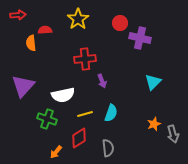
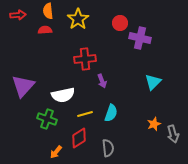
orange semicircle: moved 17 px right, 32 px up
